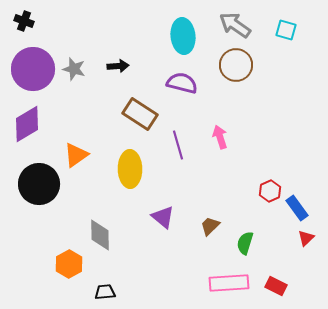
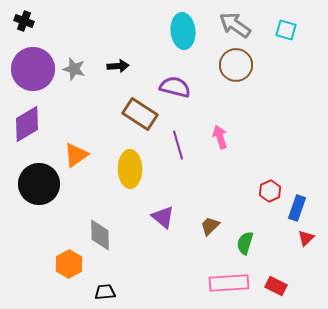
cyan ellipse: moved 5 px up
purple semicircle: moved 7 px left, 4 px down
blue rectangle: rotated 55 degrees clockwise
